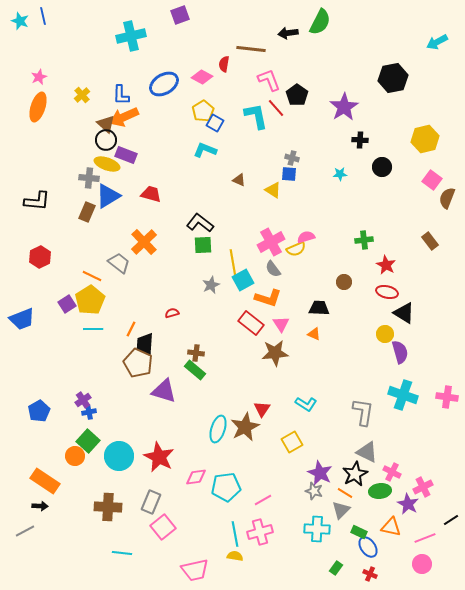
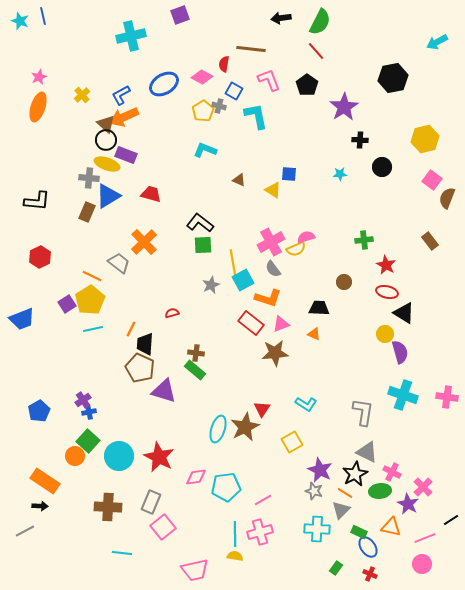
black arrow at (288, 33): moved 7 px left, 15 px up
blue L-shape at (121, 95): rotated 60 degrees clockwise
black pentagon at (297, 95): moved 10 px right, 10 px up
red line at (276, 108): moved 40 px right, 57 px up
blue square at (215, 123): moved 19 px right, 32 px up
gray cross at (292, 158): moved 73 px left, 52 px up
pink triangle at (281, 324): rotated 42 degrees clockwise
cyan line at (93, 329): rotated 12 degrees counterclockwise
brown pentagon at (138, 363): moved 2 px right, 5 px down
purple star at (320, 473): moved 3 px up
pink cross at (423, 487): rotated 18 degrees counterclockwise
cyan line at (235, 534): rotated 10 degrees clockwise
